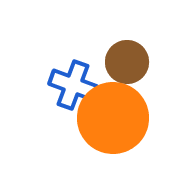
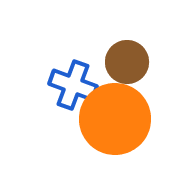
orange circle: moved 2 px right, 1 px down
